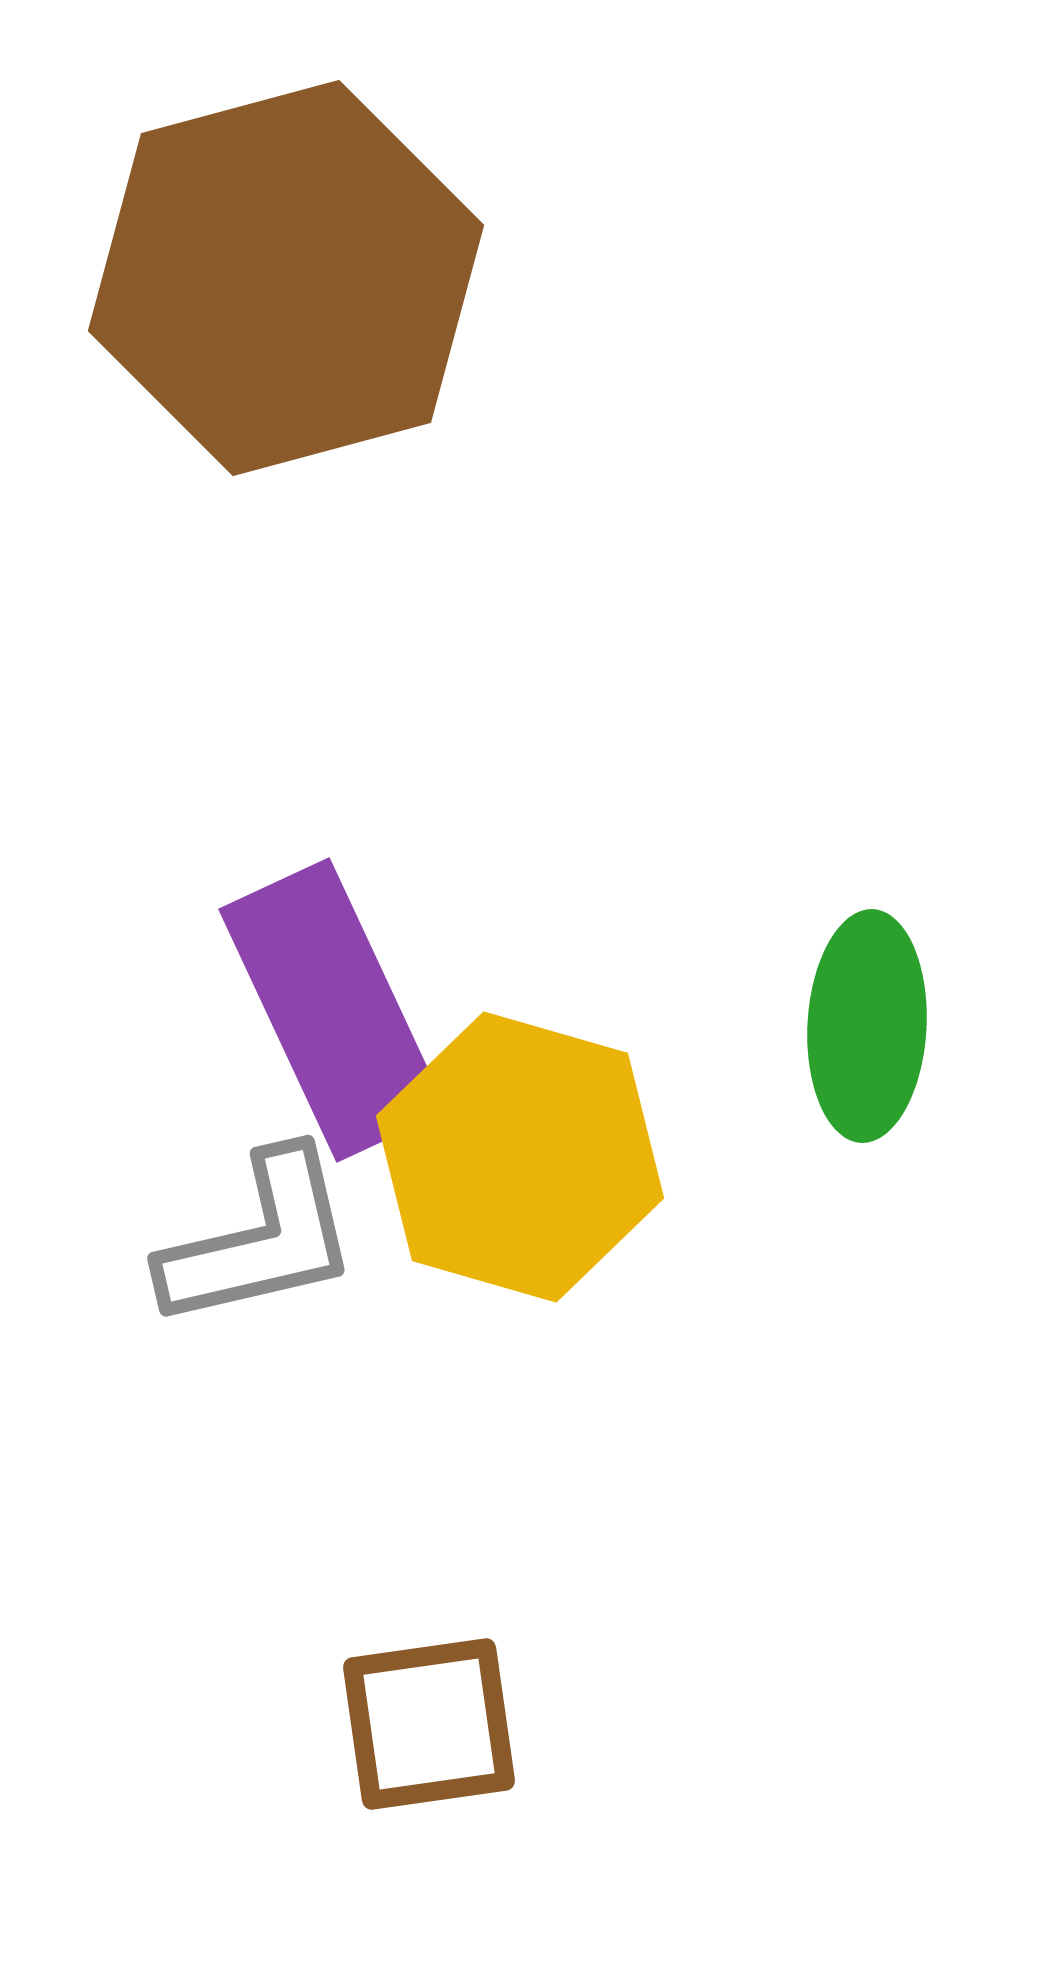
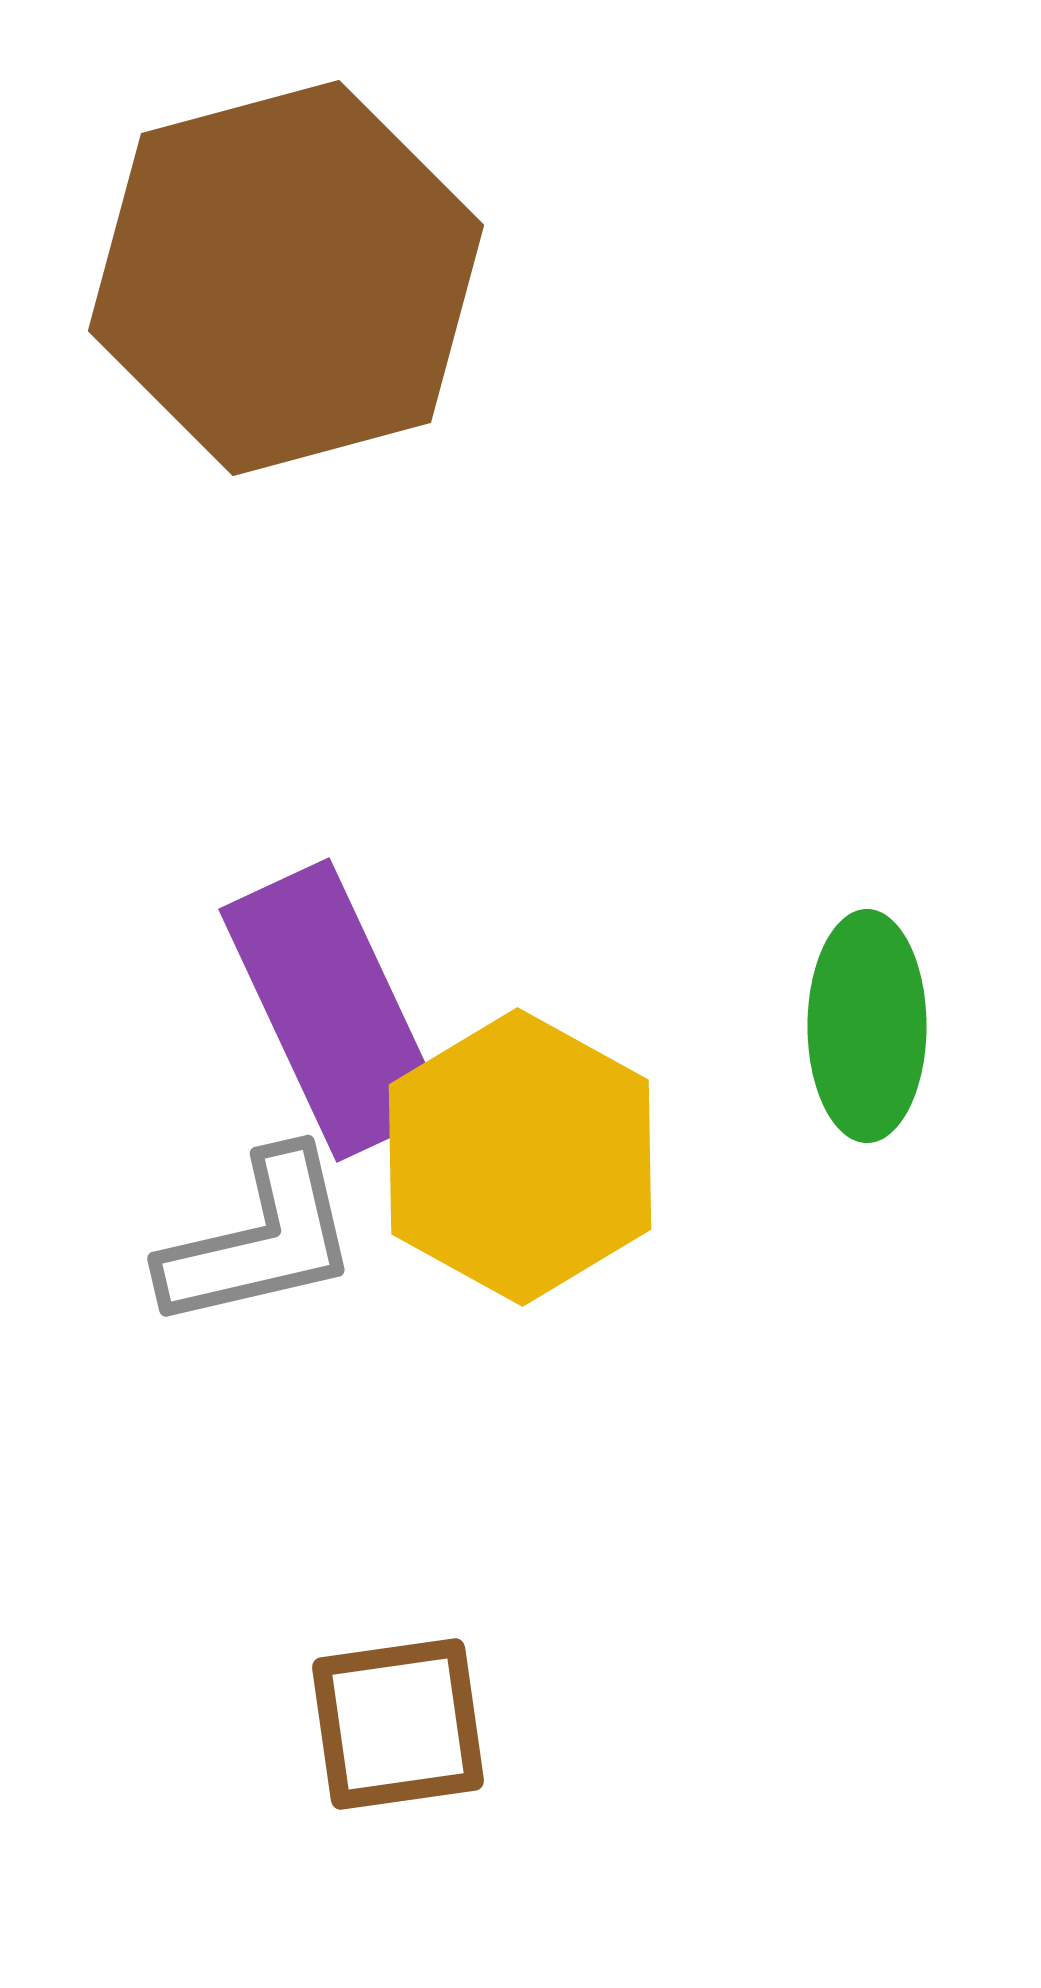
green ellipse: rotated 3 degrees counterclockwise
yellow hexagon: rotated 13 degrees clockwise
brown square: moved 31 px left
